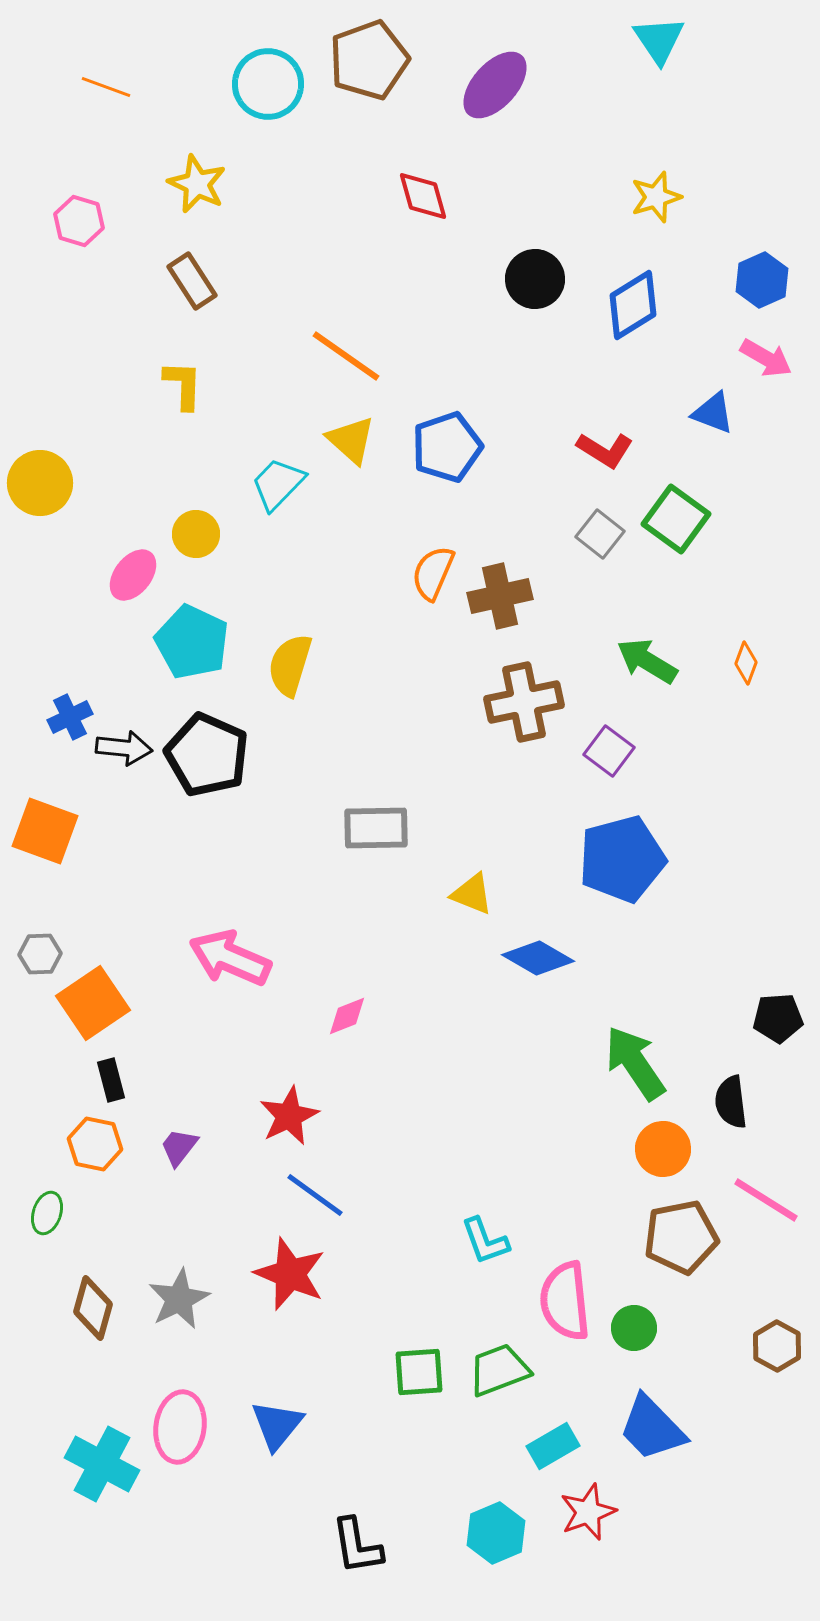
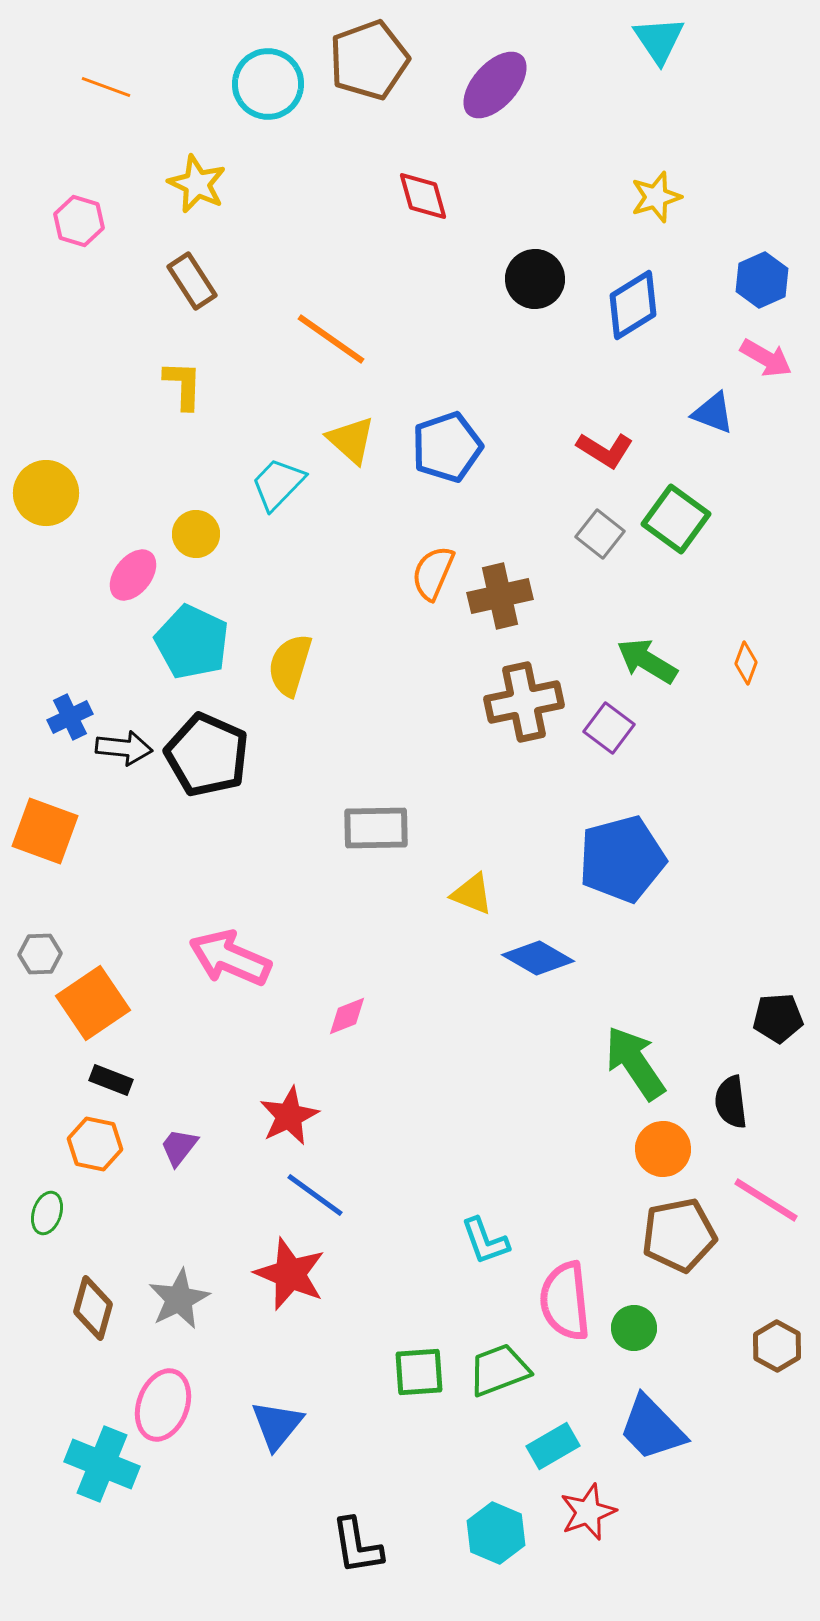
orange line at (346, 356): moved 15 px left, 17 px up
yellow circle at (40, 483): moved 6 px right, 10 px down
purple square at (609, 751): moved 23 px up
black rectangle at (111, 1080): rotated 54 degrees counterclockwise
brown pentagon at (681, 1237): moved 2 px left, 2 px up
pink ellipse at (180, 1427): moved 17 px left, 22 px up; rotated 12 degrees clockwise
cyan cross at (102, 1464): rotated 6 degrees counterclockwise
cyan hexagon at (496, 1533): rotated 14 degrees counterclockwise
